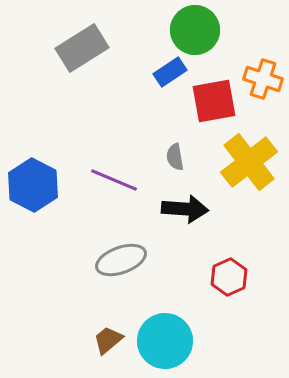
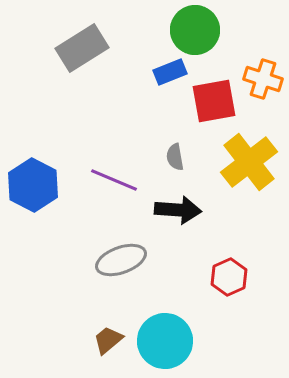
blue rectangle: rotated 12 degrees clockwise
black arrow: moved 7 px left, 1 px down
